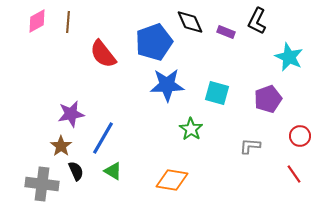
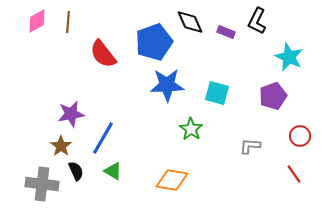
purple pentagon: moved 5 px right, 3 px up
